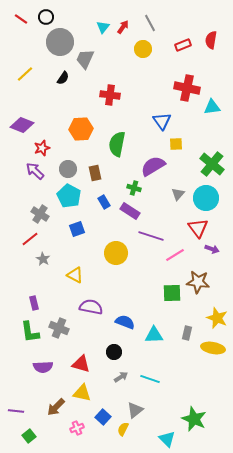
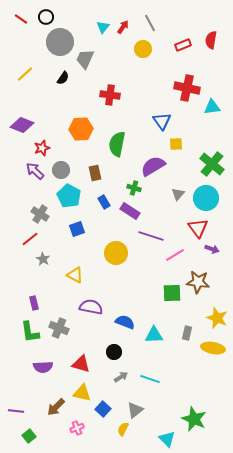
gray circle at (68, 169): moved 7 px left, 1 px down
blue square at (103, 417): moved 8 px up
